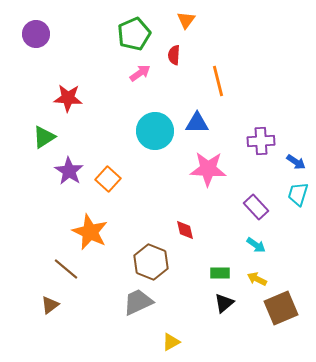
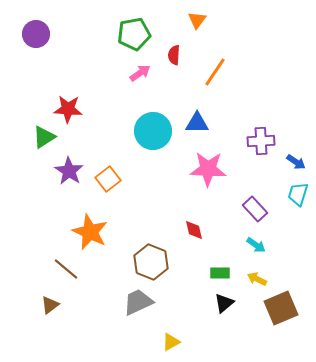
orange triangle: moved 11 px right
green pentagon: rotated 12 degrees clockwise
orange line: moved 3 px left, 9 px up; rotated 48 degrees clockwise
red star: moved 11 px down
cyan circle: moved 2 px left
orange square: rotated 10 degrees clockwise
purple rectangle: moved 1 px left, 2 px down
red diamond: moved 9 px right
